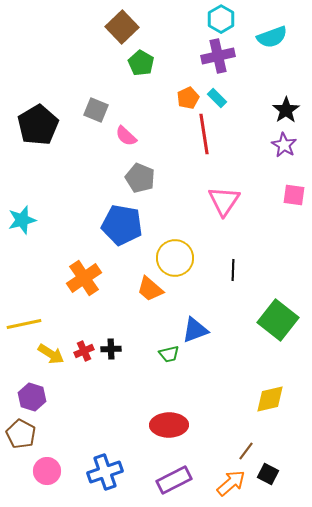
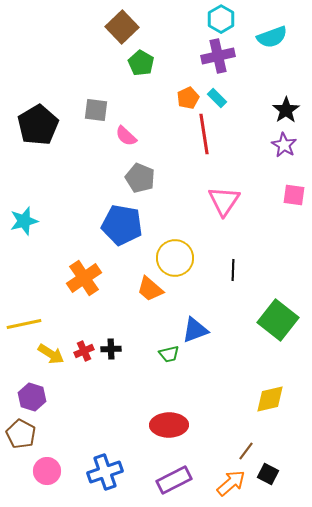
gray square: rotated 15 degrees counterclockwise
cyan star: moved 2 px right, 1 px down
